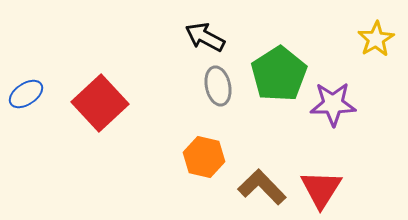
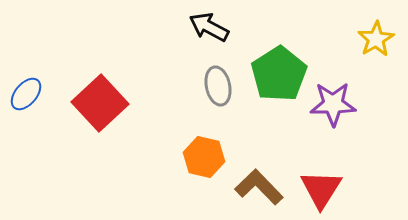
black arrow: moved 4 px right, 10 px up
blue ellipse: rotated 16 degrees counterclockwise
brown L-shape: moved 3 px left
